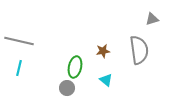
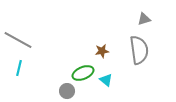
gray triangle: moved 8 px left
gray line: moved 1 px left, 1 px up; rotated 16 degrees clockwise
brown star: moved 1 px left
green ellipse: moved 8 px right, 6 px down; rotated 55 degrees clockwise
gray circle: moved 3 px down
